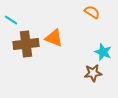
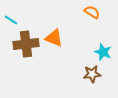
brown star: moved 1 px left, 1 px down
